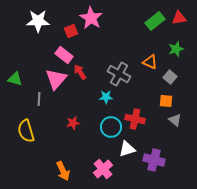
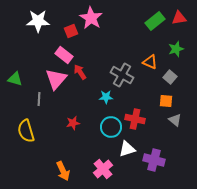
gray cross: moved 3 px right, 1 px down
